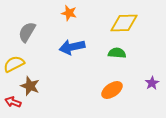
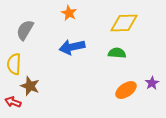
orange star: rotated 14 degrees clockwise
gray semicircle: moved 2 px left, 2 px up
yellow semicircle: rotated 60 degrees counterclockwise
orange ellipse: moved 14 px right
